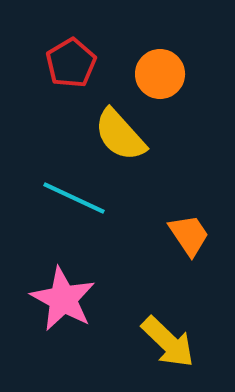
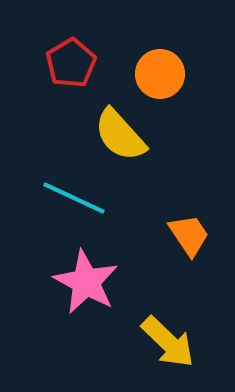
pink star: moved 23 px right, 17 px up
